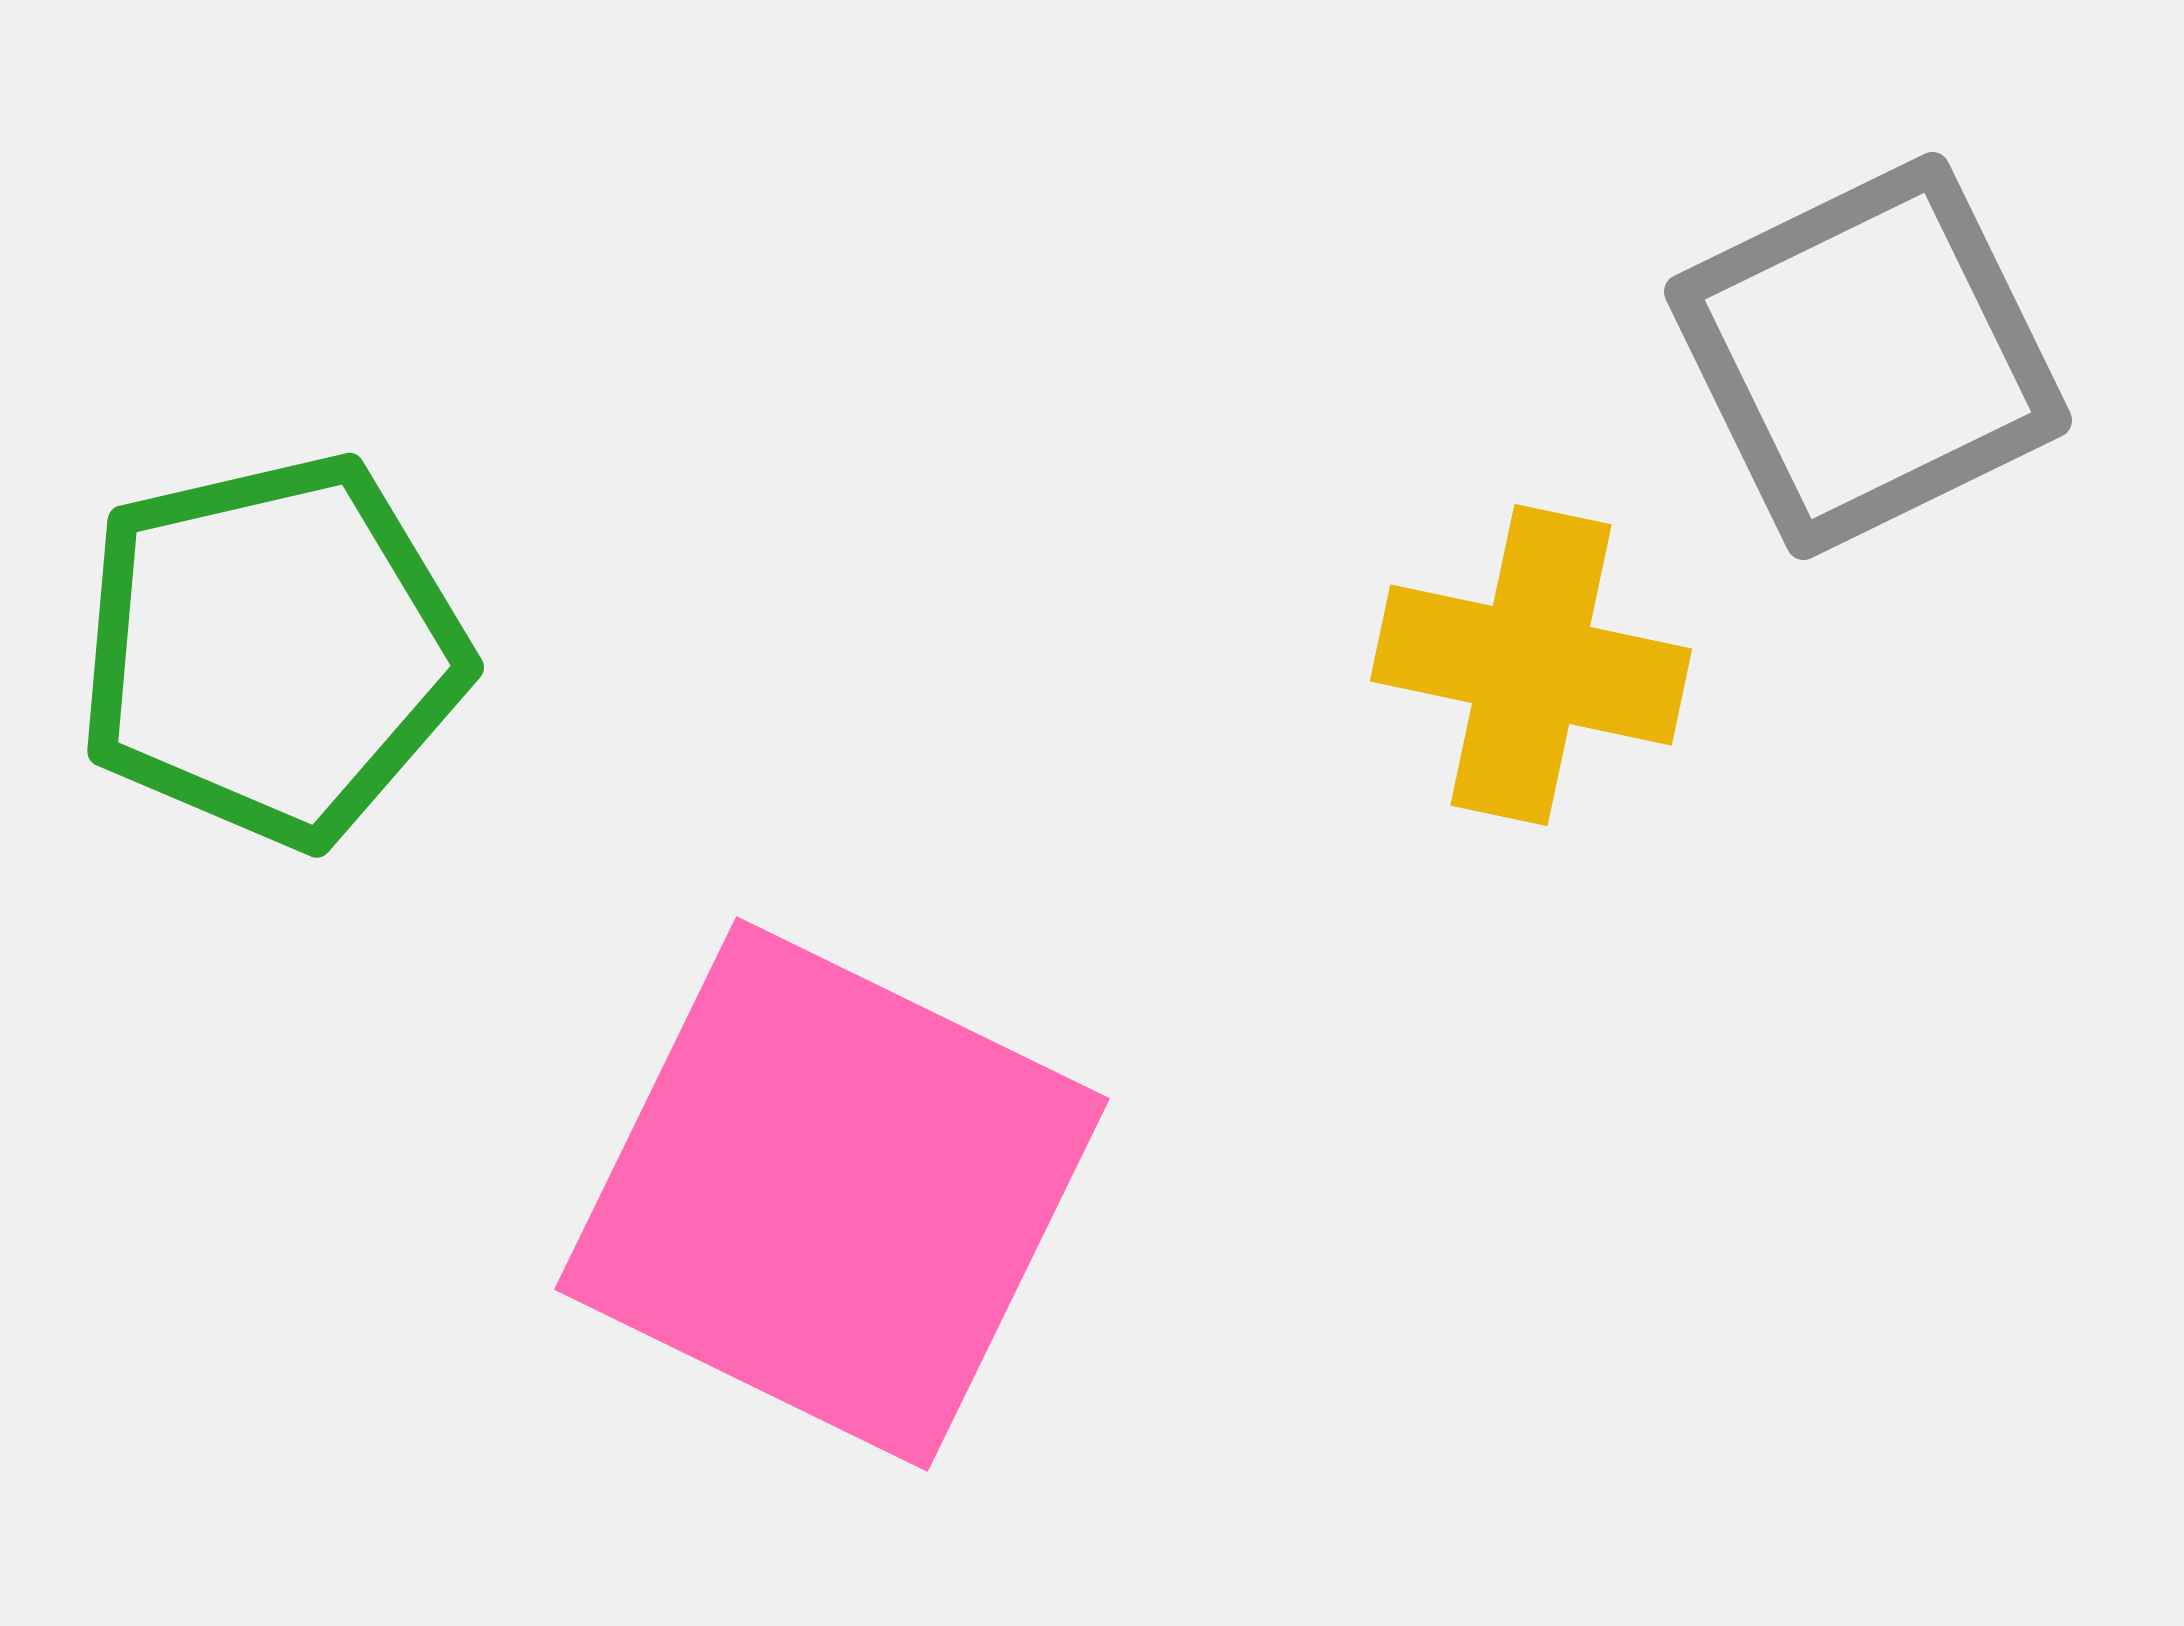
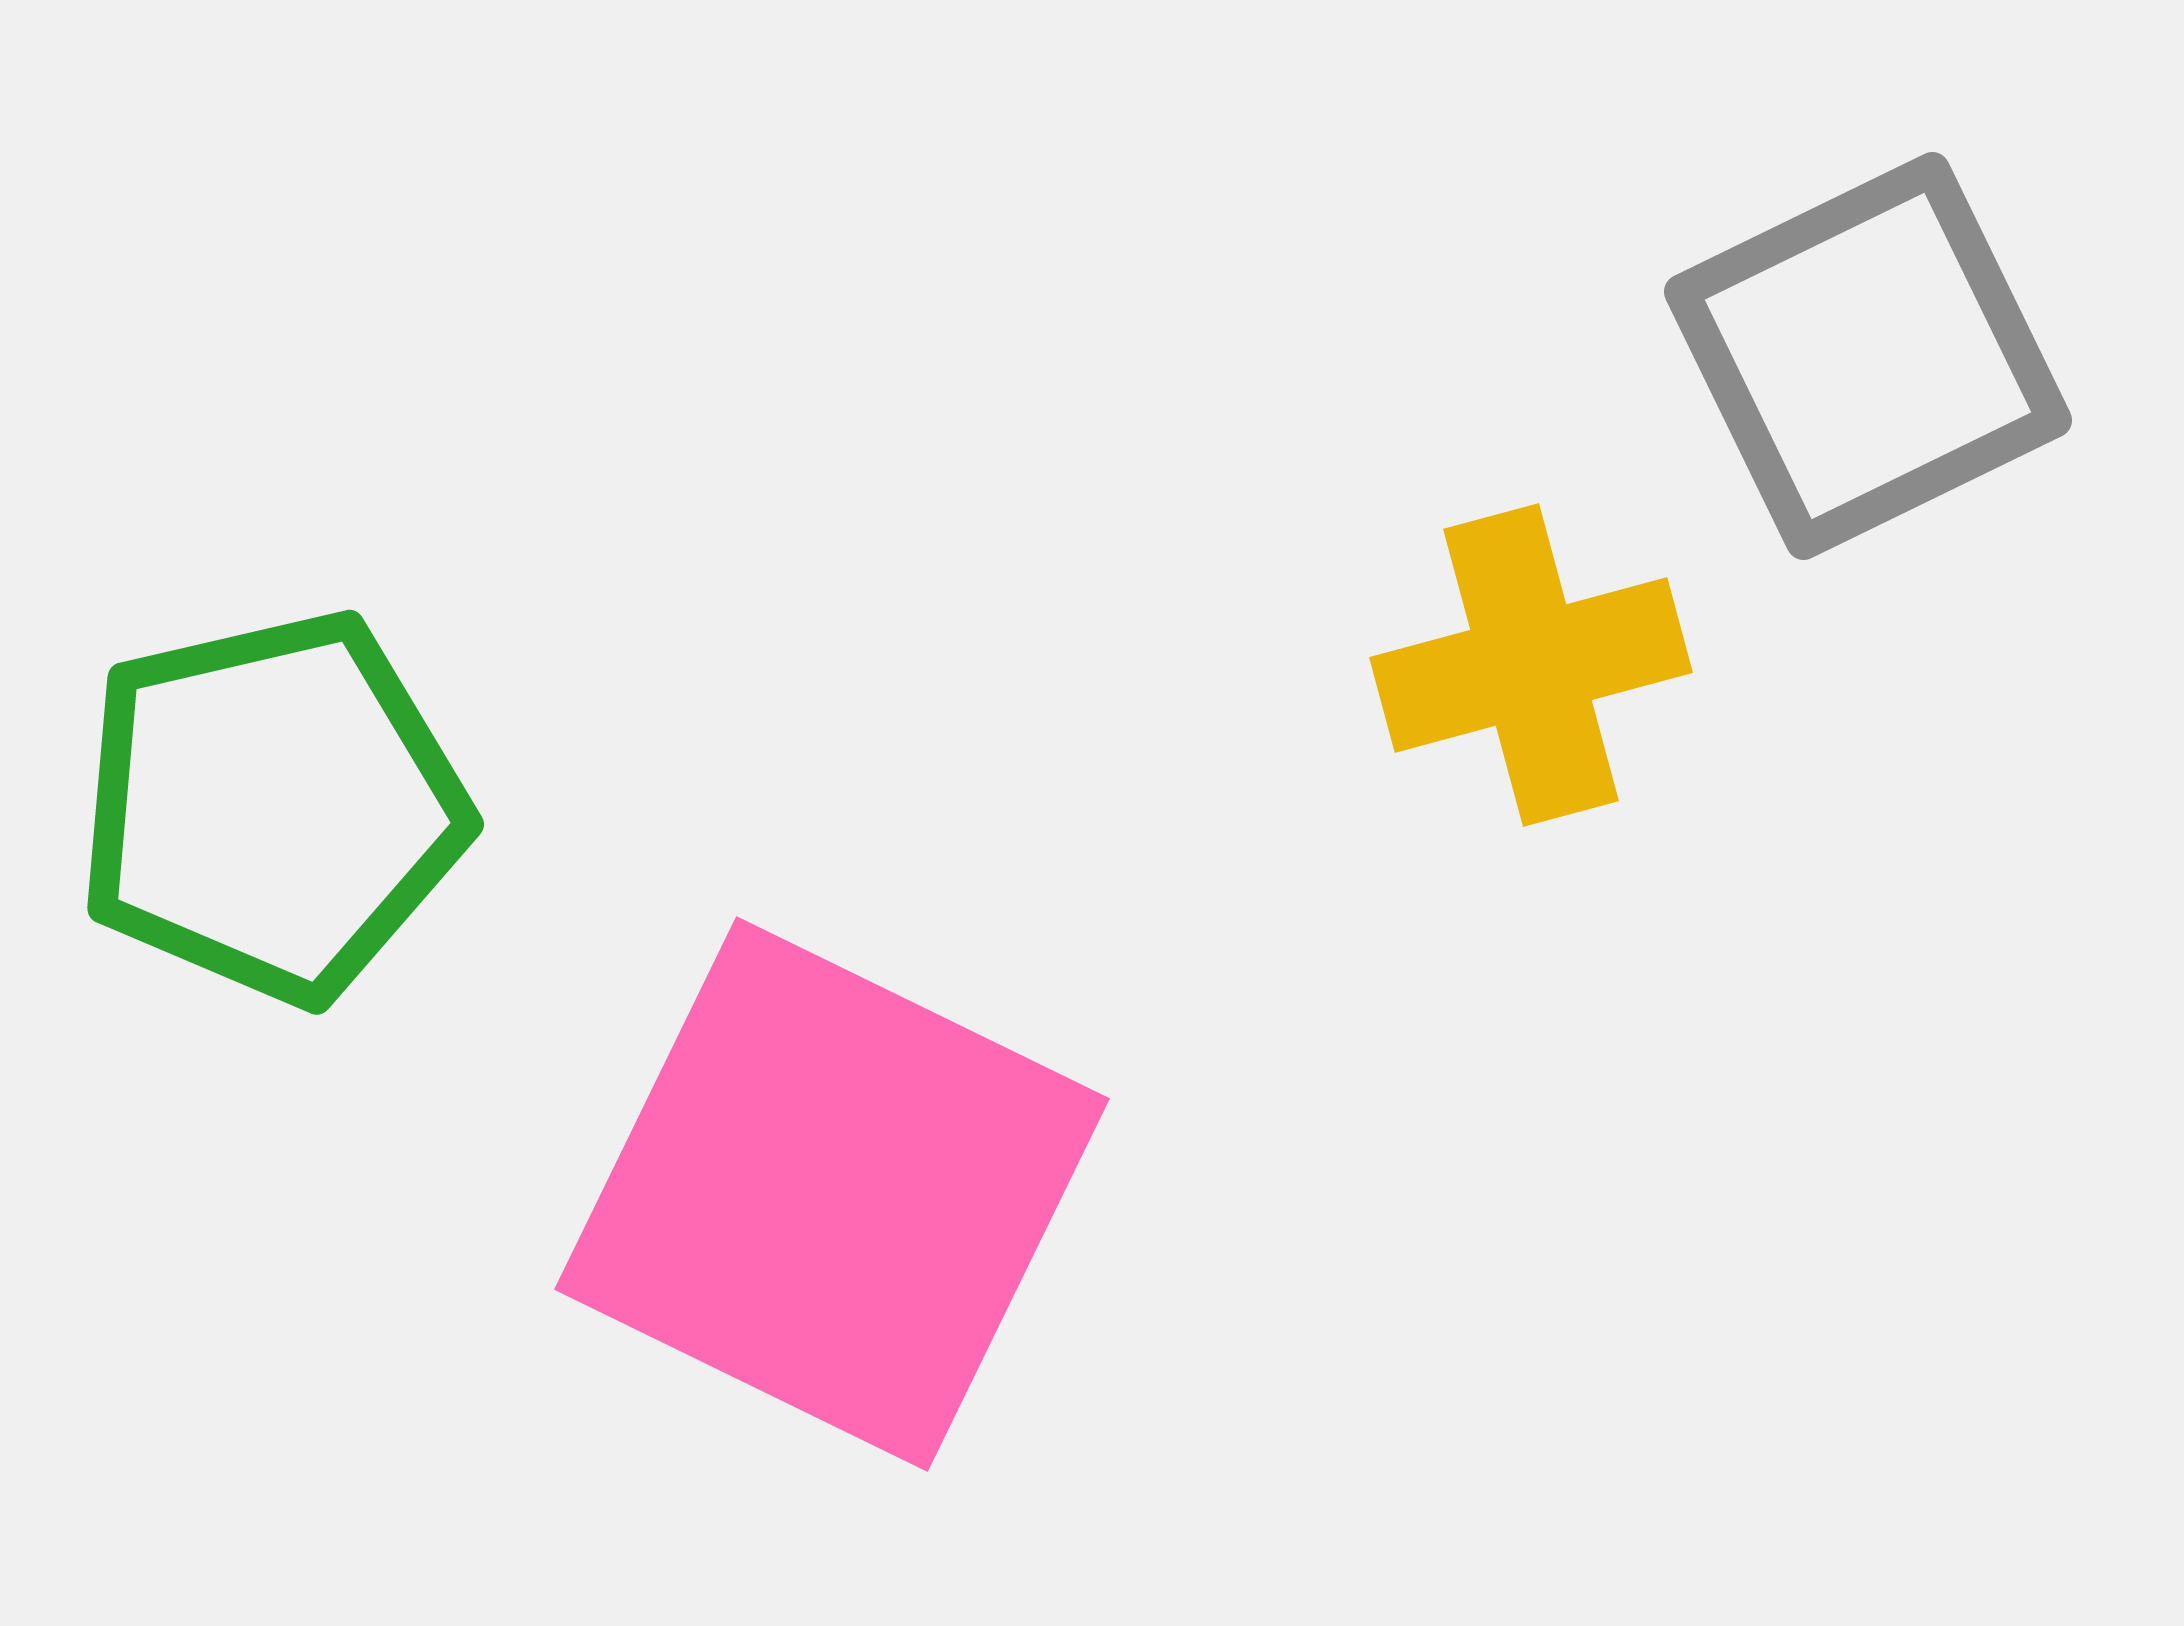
green pentagon: moved 157 px down
yellow cross: rotated 27 degrees counterclockwise
